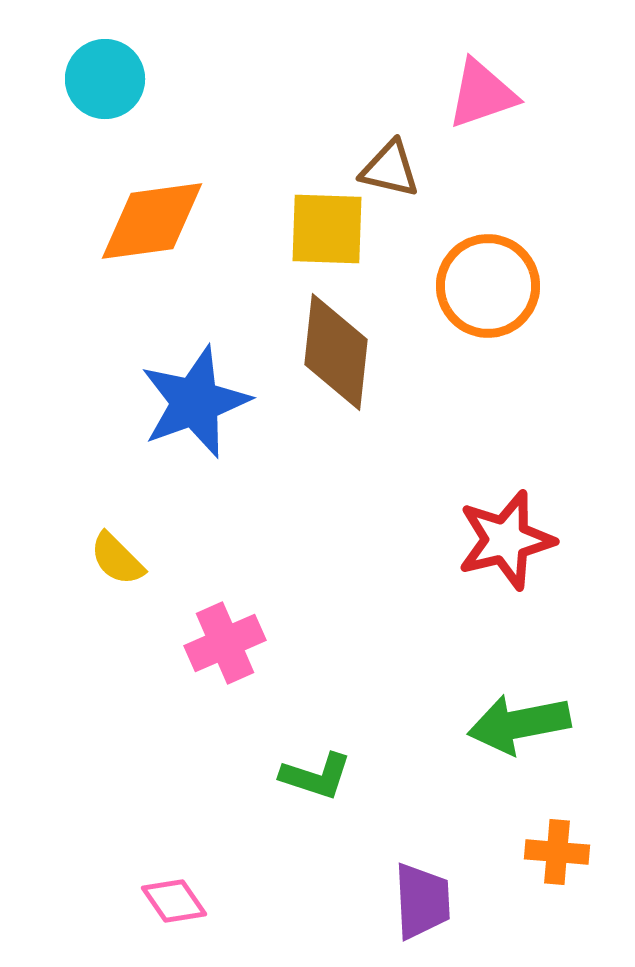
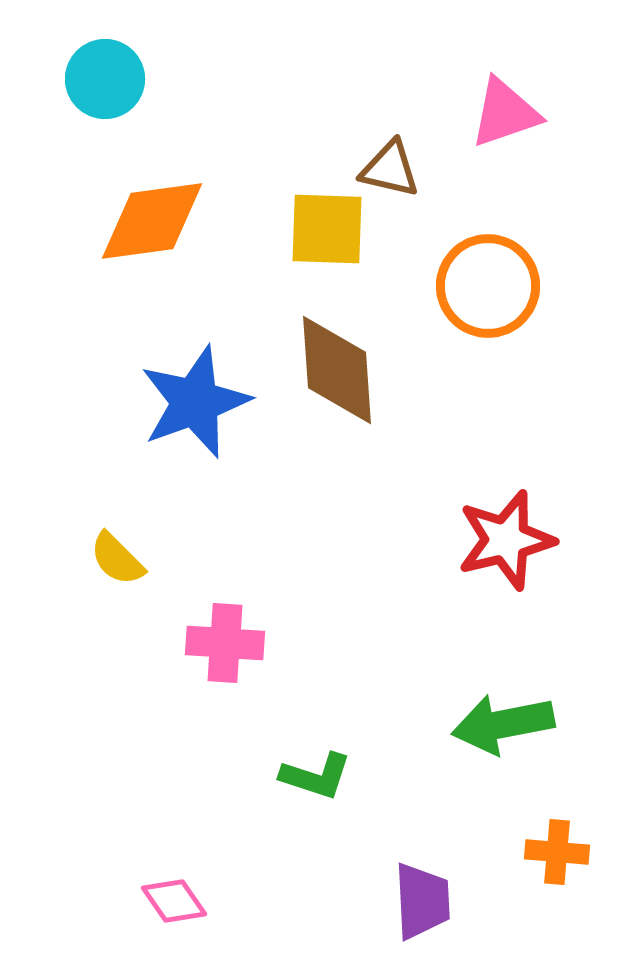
pink triangle: moved 23 px right, 19 px down
brown diamond: moved 1 px right, 18 px down; rotated 10 degrees counterclockwise
pink cross: rotated 28 degrees clockwise
green arrow: moved 16 px left
